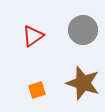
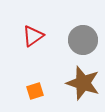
gray circle: moved 10 px down
orange square: moved 2 px left, 1 px down
